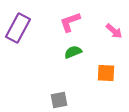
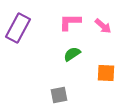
pink L-shape: rotated 20 degrees clockwise
pink arrow: moved 11 px left, 5 px up
green semicircle: moved 1 px left, 2 px down; rotated 12 degrees counterclockwise
gray square: moved 5 px up
